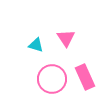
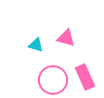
pink triangle: rotated 42 degrees counterclockwise
pink circle: moved 1 px right, 1 px down
